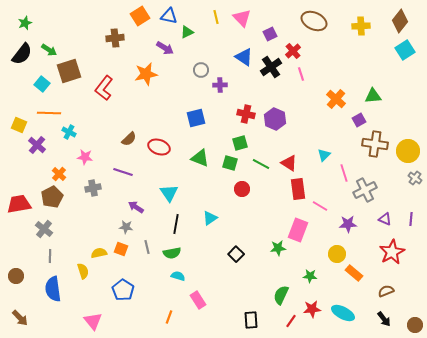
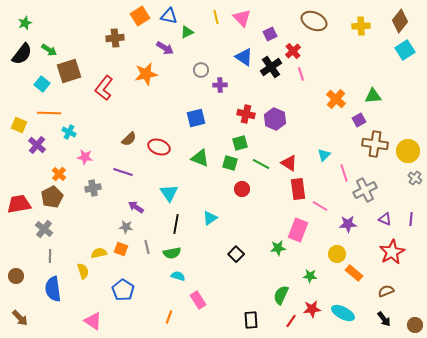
pink triangle at (93, 321): rotated 18 degrees counterclockwise
